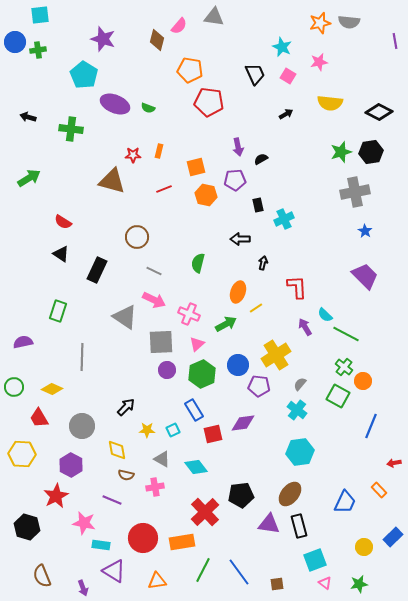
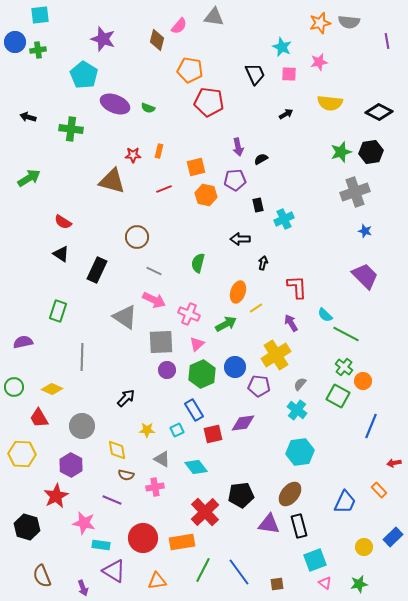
purple line at (395, 41): moved 8 px left
pink square at (288, 76): moved 1 px right, 2 px up; rotated 28 degrees counterclockwise
gray cross at (355, 192): rotated 8 degrees counterclockwise
blue star at (365, 231): rotated 16 degrees counterclockwise
purple arrow at (305, 327): moved 14 px left, 4 px up
blue circle at (238, 365): moved 3 px left, 2 px down
black arrow at (126, 407): moved 9 px up
cyan square at (173, 430): moved 4 px right
